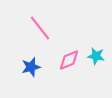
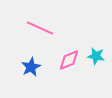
pink line: rotated 28 degrees counterclockwise
blue star: rotated 12 degrees counterclockwise
